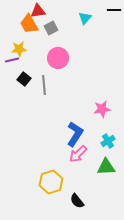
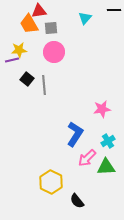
red triangle: moved 1 px right
gray square: rotated 24 degrees clockwise
yellow star: moved 1 px down
pink circle: moved 4 px left, 6 px up
black square: moved 3 px right
pink arrow: moved 9 px right, 4 px down
yellow hexagon: rotated 15 degrees counterclockwise
